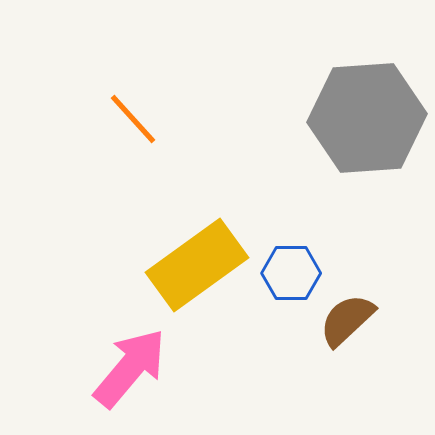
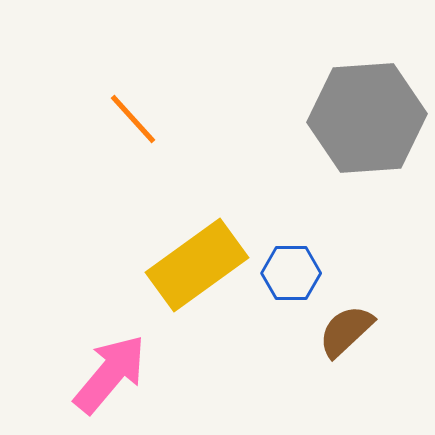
brown semicircle: moved 1 px left, 11 px down
pink arrow: moved 20 px left, 6 px down
